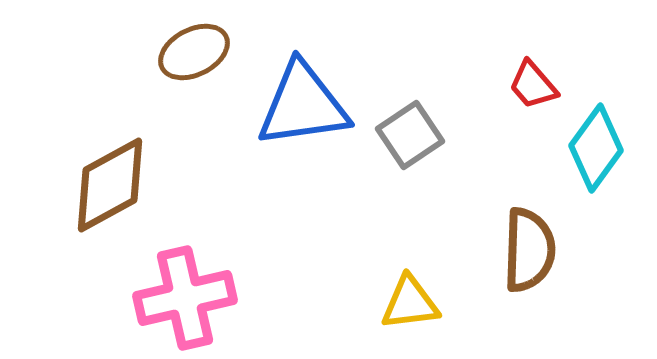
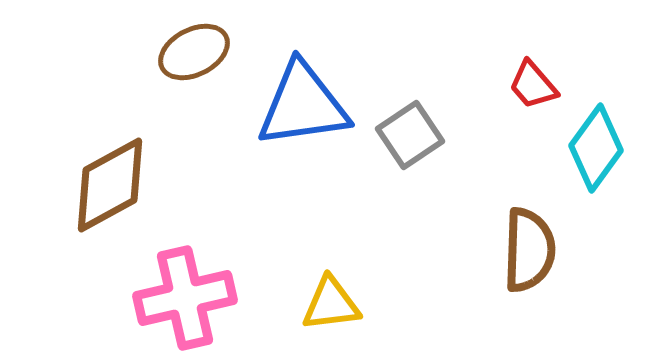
yellow triangle: moved 79 px left, 1 px down
